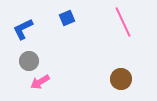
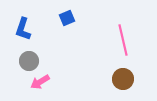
pink line: moved 18 px down; rotated 12 degrees clockwise
blue L-shape: rotated 45 degrees counterclockwise
brown circle: moved 2 px right
